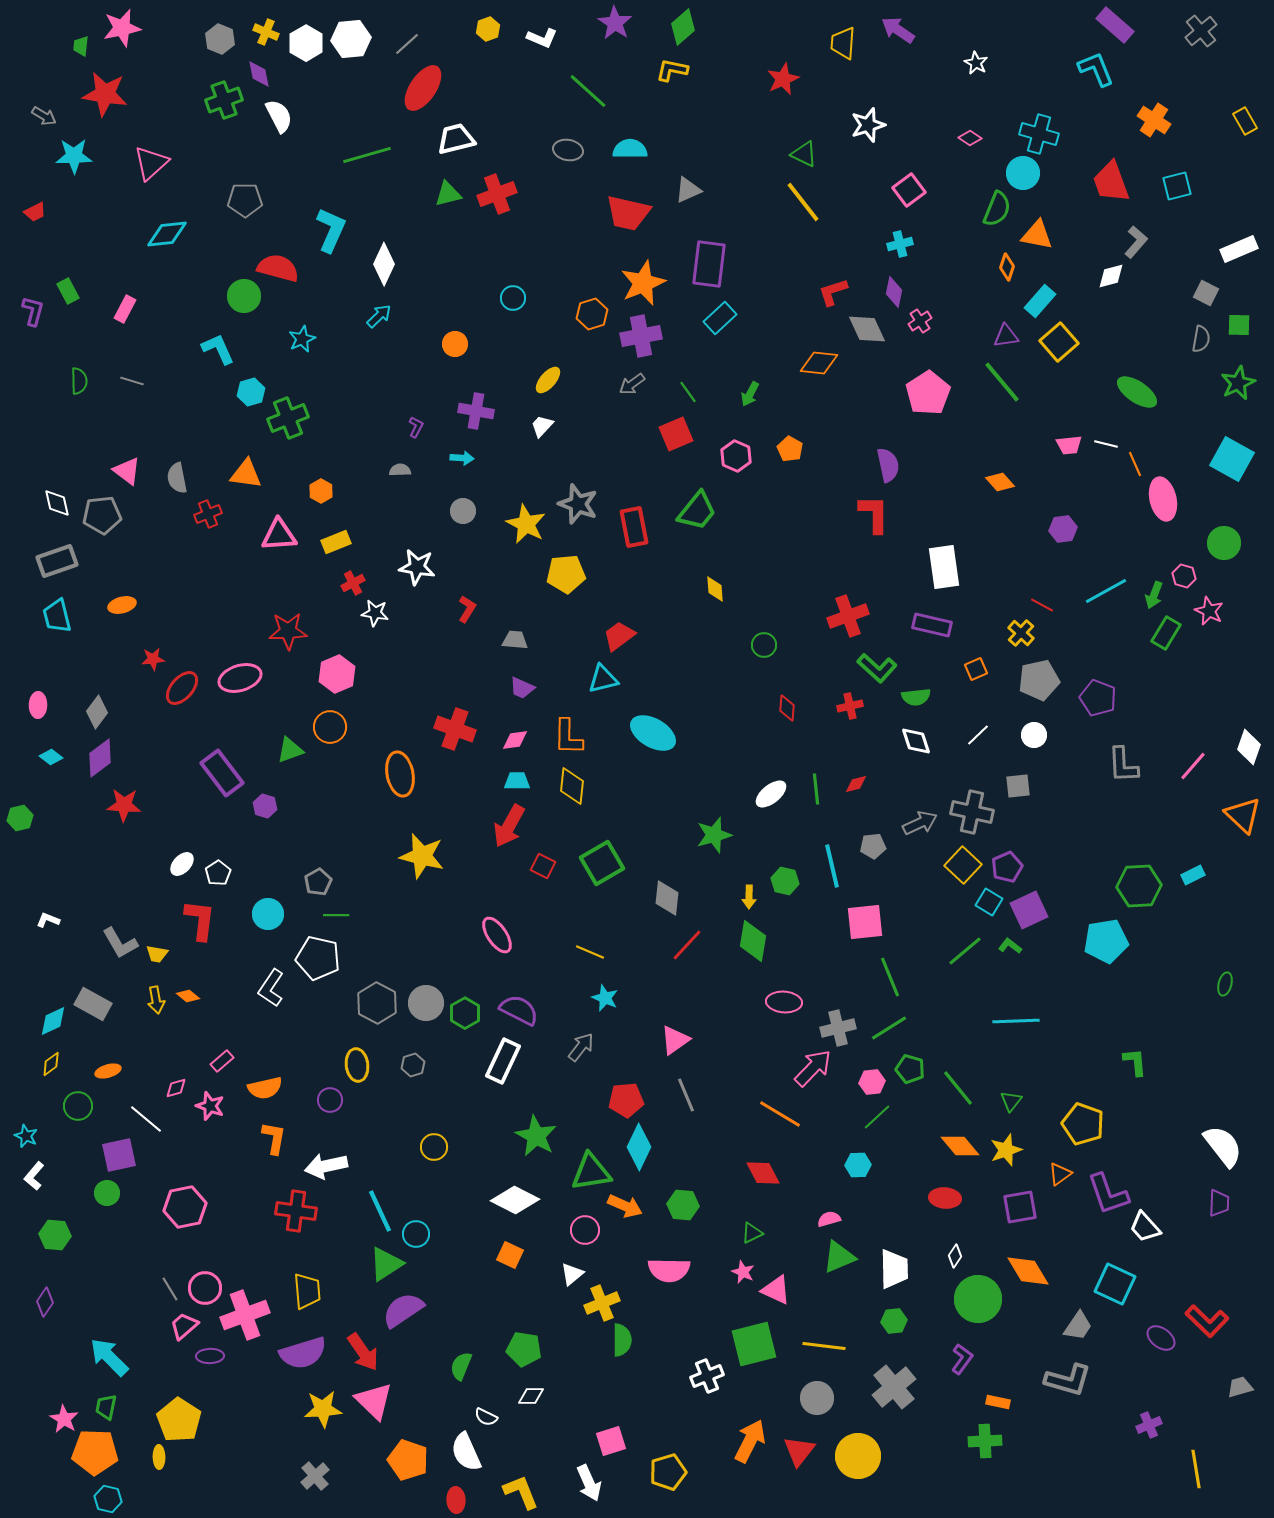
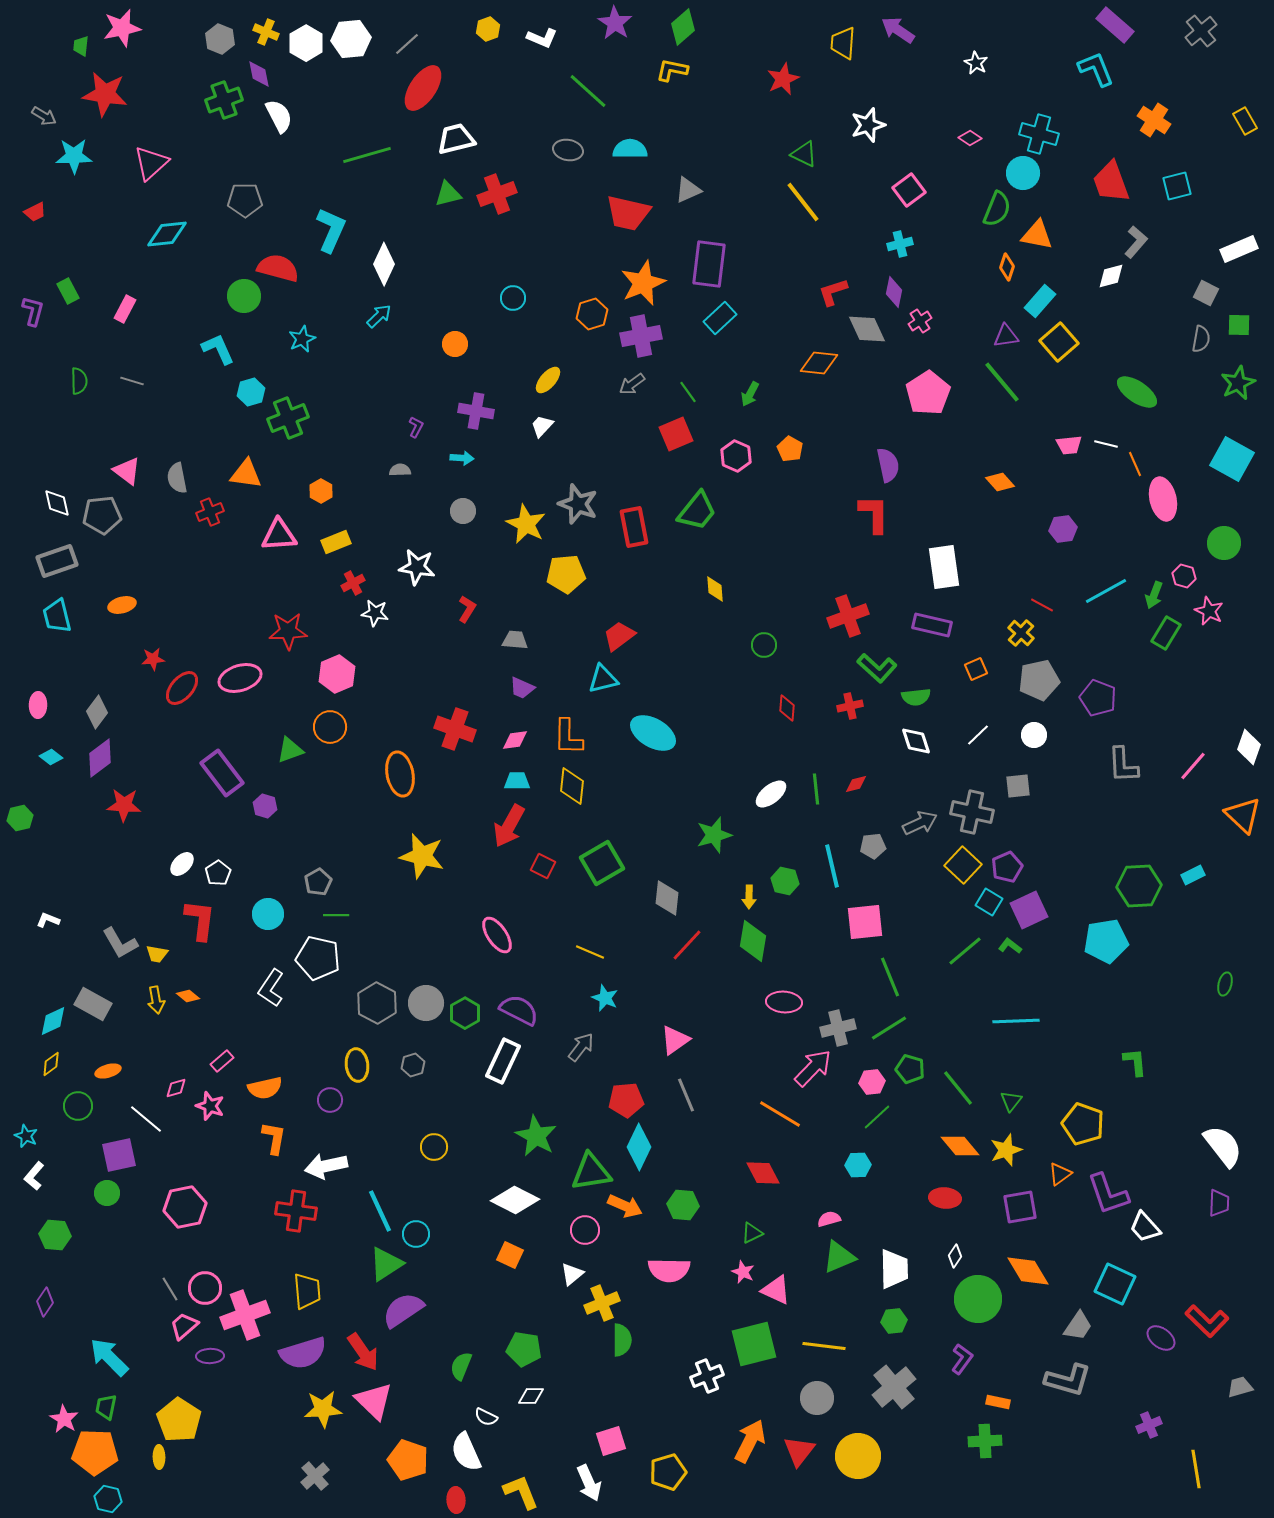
red cross at (208, 514): moved 2 px right, 2 px up
